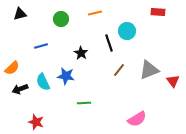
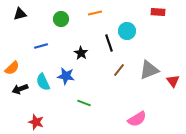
green line: rotated 24 degrees clockwise
